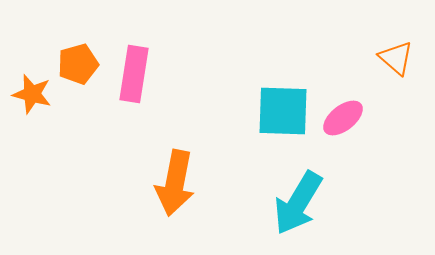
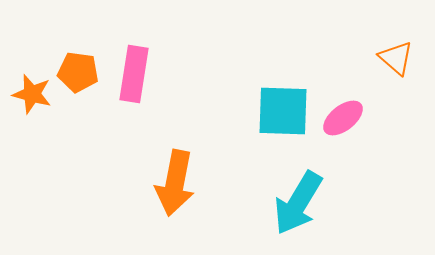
orange pentagon: moved 8 px down; rotated 24 degrees clockwise
